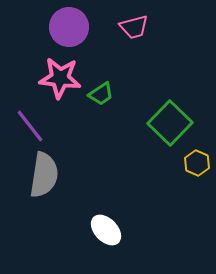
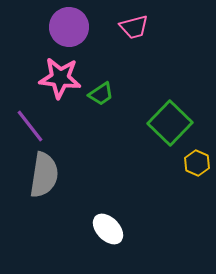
white ellipse: moved 2 px right, 1 px up
